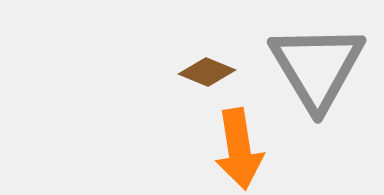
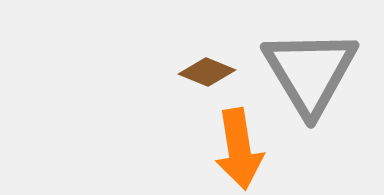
gray triangle: moved 7 px left, 5 px down
